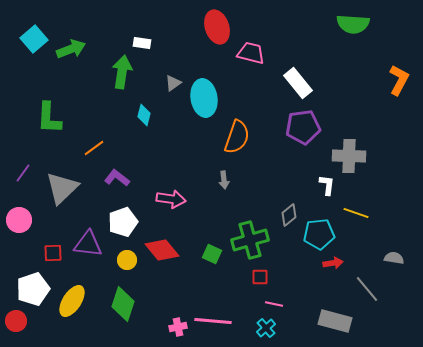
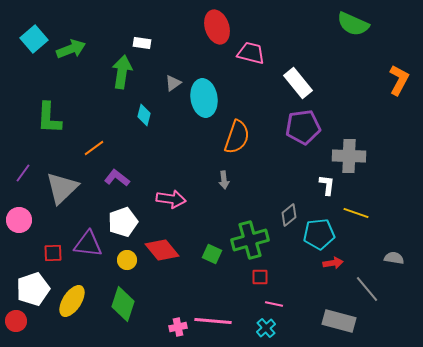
green semicircle at (353, 24): rotated 20 degrees clockwise
gray rectangle at (335, 321): moved 4 px right
